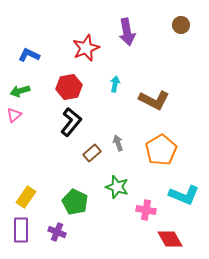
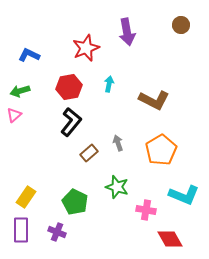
cyan arrow: moved 6 px left
brown rectangle: moved 3 px left
